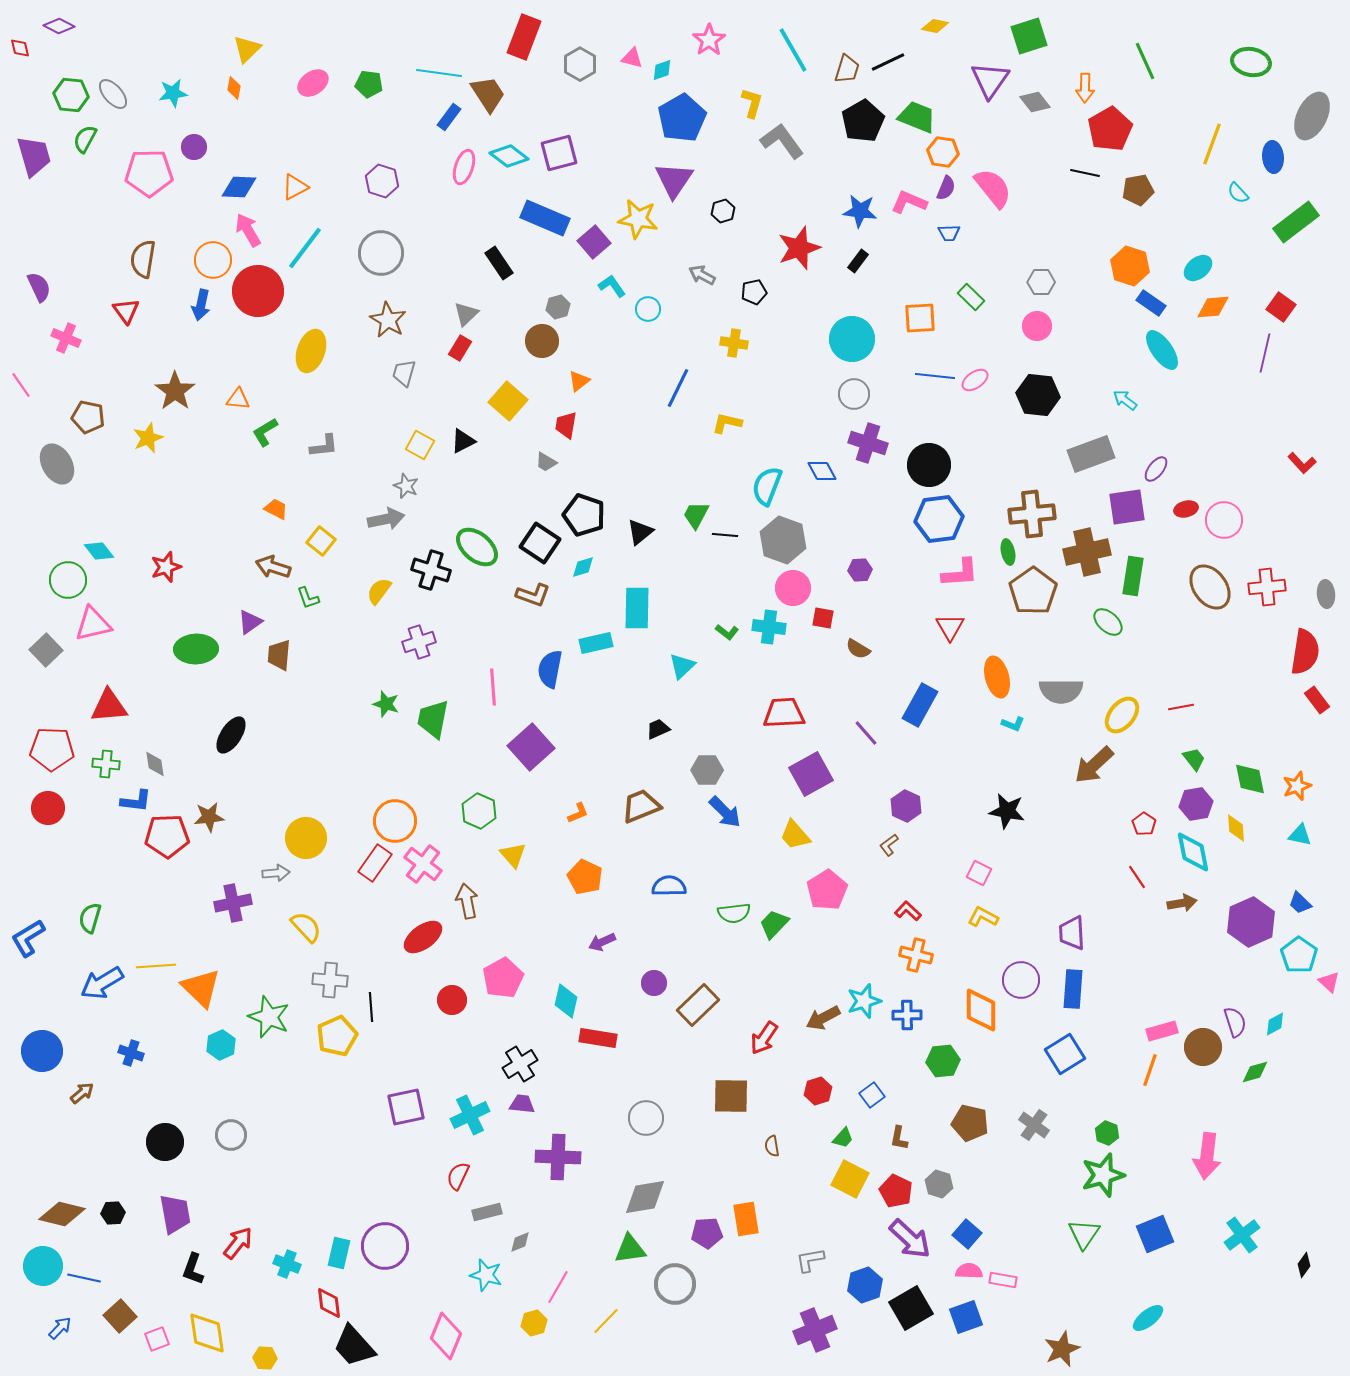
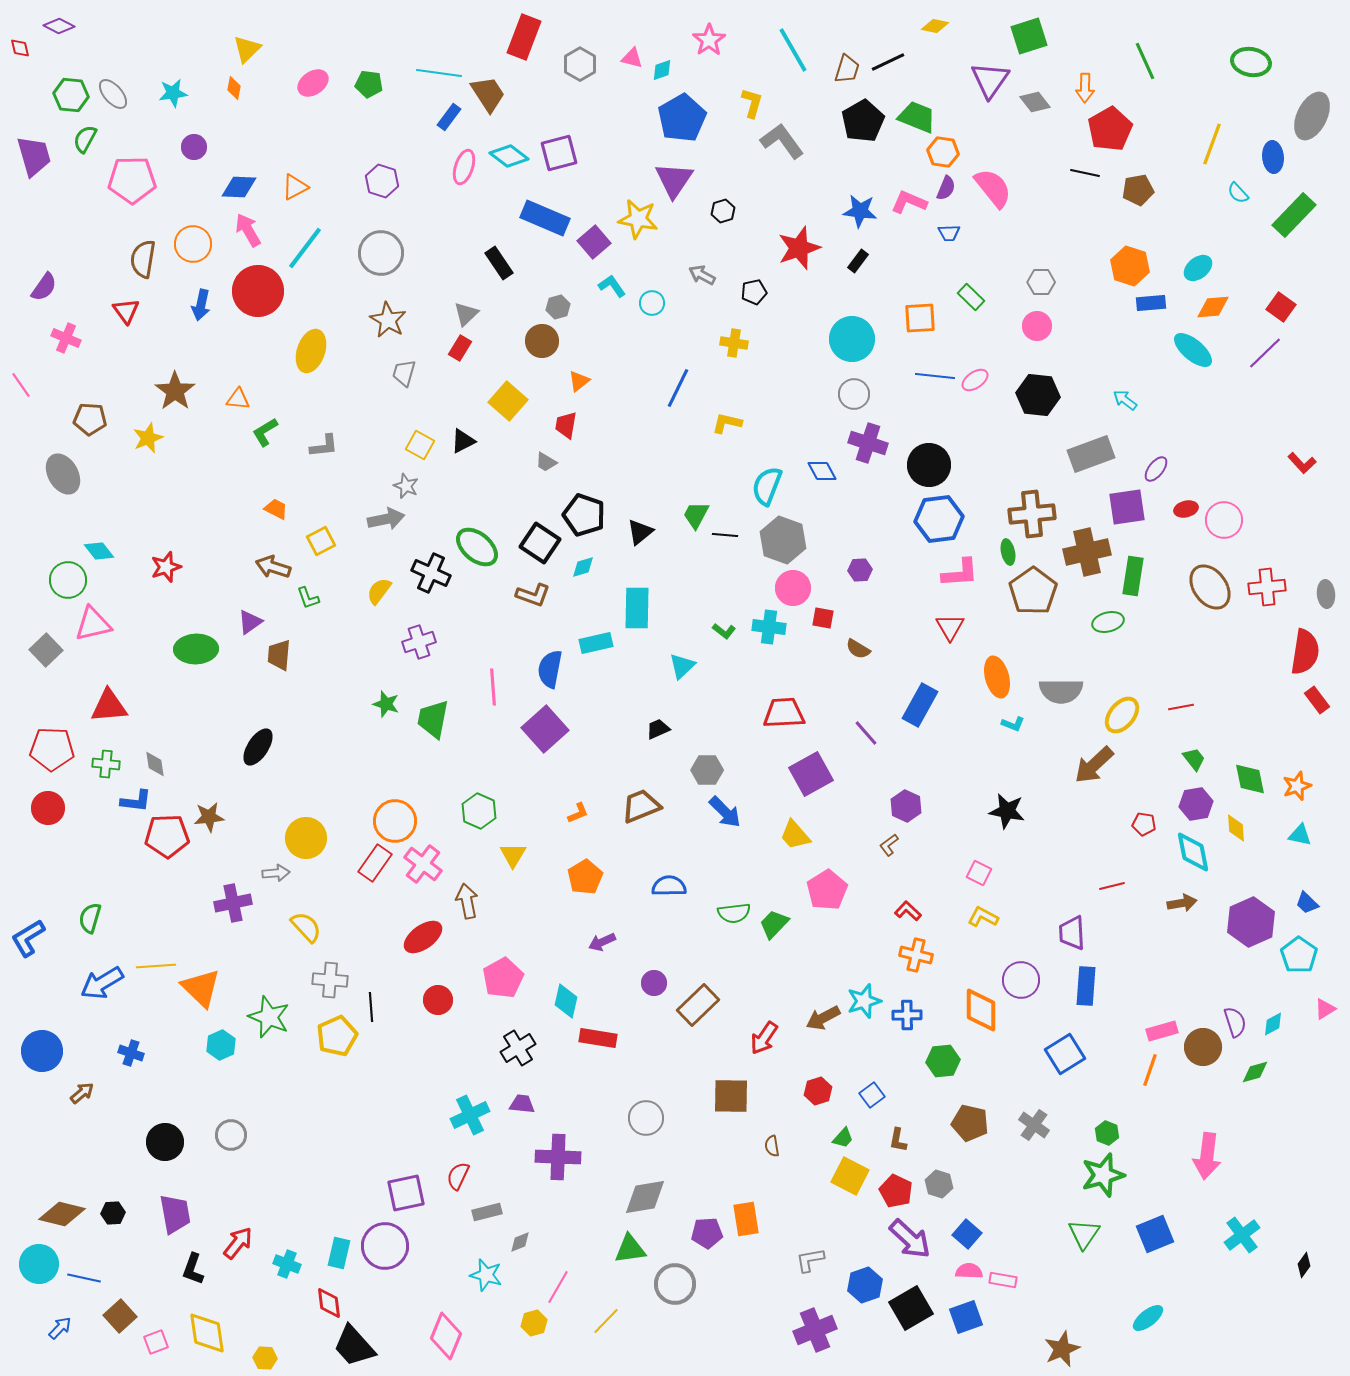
pink pentagon at (149, 173): moved 17 px left, 7 px down
green rectangle at (1296, 222): moved 2 px left, 7 px up; rotated 9 degrees counterclockwise
orange circle at (213, 260): moved 20 px left, 16 px up
purple semicircle at (39, 287): moved 5 px right; rotated 60 degrees clockwise
blue rectangle at (1151, 303): rotated 40 degrees counterclockwise
cyan circle at (648, 309): moved 4 px right, 6 px up
cyan ellipse at (1162, 350): moved 31 px right; rotated 15 degrees counterclockwise
purple line at (1265, 353): rotated 33 degrees clockwise
brown pentagon at (88, 417): moved 2 px right, 2 px down; rotated 8 degrees counterclockwise
gray ellipse at (57, 464): moved 6 px right, 10 px down
yellow square at (321, 541): rotated 24 degrees clockwise
black cross at (431, 570): moved 3 px down; rotated 6 degrees clockwise
green ellipse at (1108, 622): rotated 56 degrees counterclockwise
green L-shape at (727, 632): moved 3 px left, 1 px up
black ellipse at (231, 735): moved 27 px right, 12 px down
purple square at (531, 747): moved 14 px right, 18 px up
red pentagon at (1144, 824): rotated 25 degrees counterclockwise
yellow triangle at (513, 855): rotated 12 degrees clockwise
orange pentagon at (585, 877): rotated 16 degrees clockwise
red line at (1137, 877): moved 25 px left, 9 px down; rotated 70 degrees counterclockwise
blue trapezoid at (1300, 903): moved 7 px right
pink triangle at (1329, 982): moved 4 px left, 27 px down; rotated 45 degrees clockwise
blue rectangle at (1073, 989): moved 13 px right, 3 px up
red circle at (452, 1000): moved 14 px left
cyan diamond at (1275, 1024): moved 2 px left
black cross at (520, 1064): moved 2 px left, 16 px up
purple square at (406, 1107): moved 86 px down
brown L-shape at (899, 1138): moved 1 px left, 2 px down
yellow square at (850, 1179): moved 3 px up
cyan circle at (43, 1266): moved 4 px left, 2 px up
pink square at (157, 1339): moved 1 px left, 3 px down
